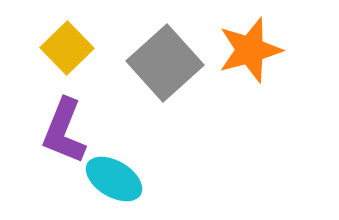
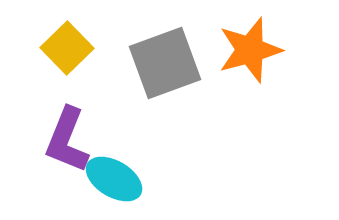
gray square: rotated 22 degrees clockwise
purple L-shape: moved 3 px right, 9 px down
